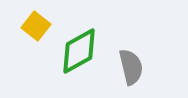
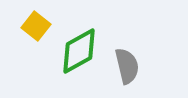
gray semicircle: moved 4 px left, 1 px up
